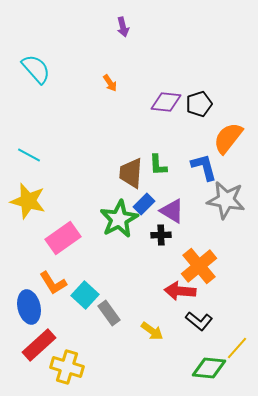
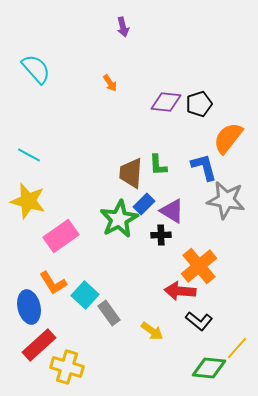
pink rectangle: moved 2 px left, 2 px up
